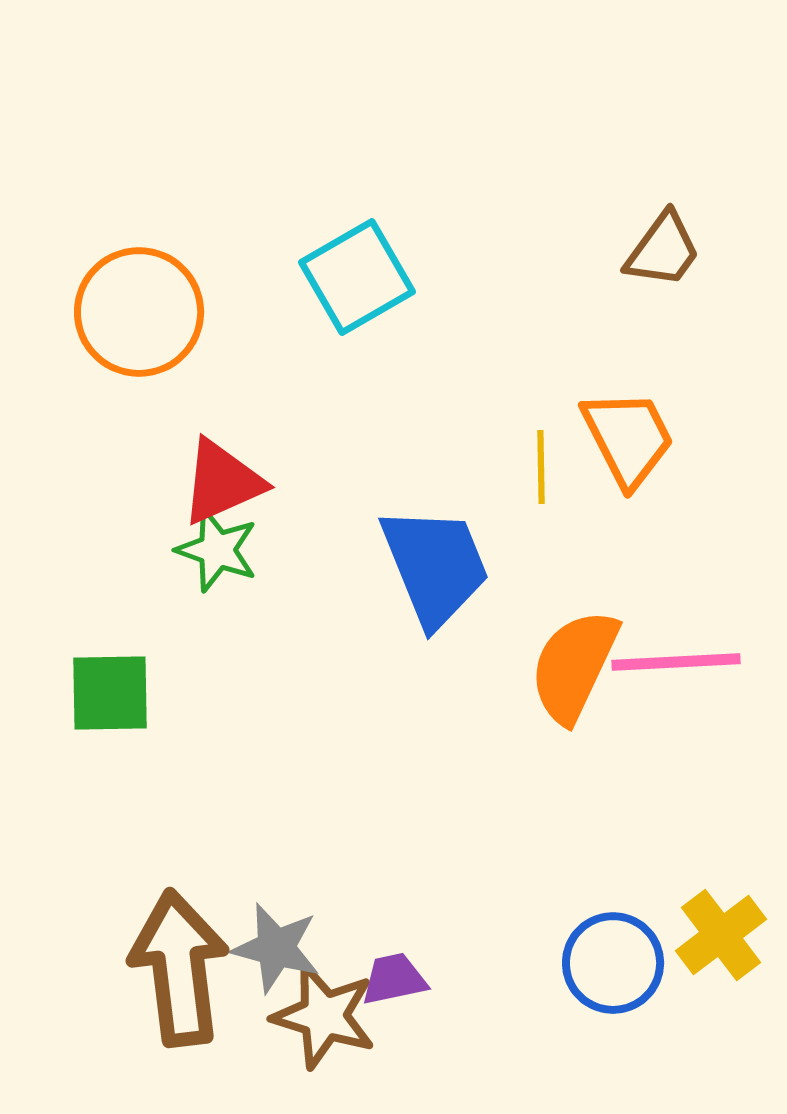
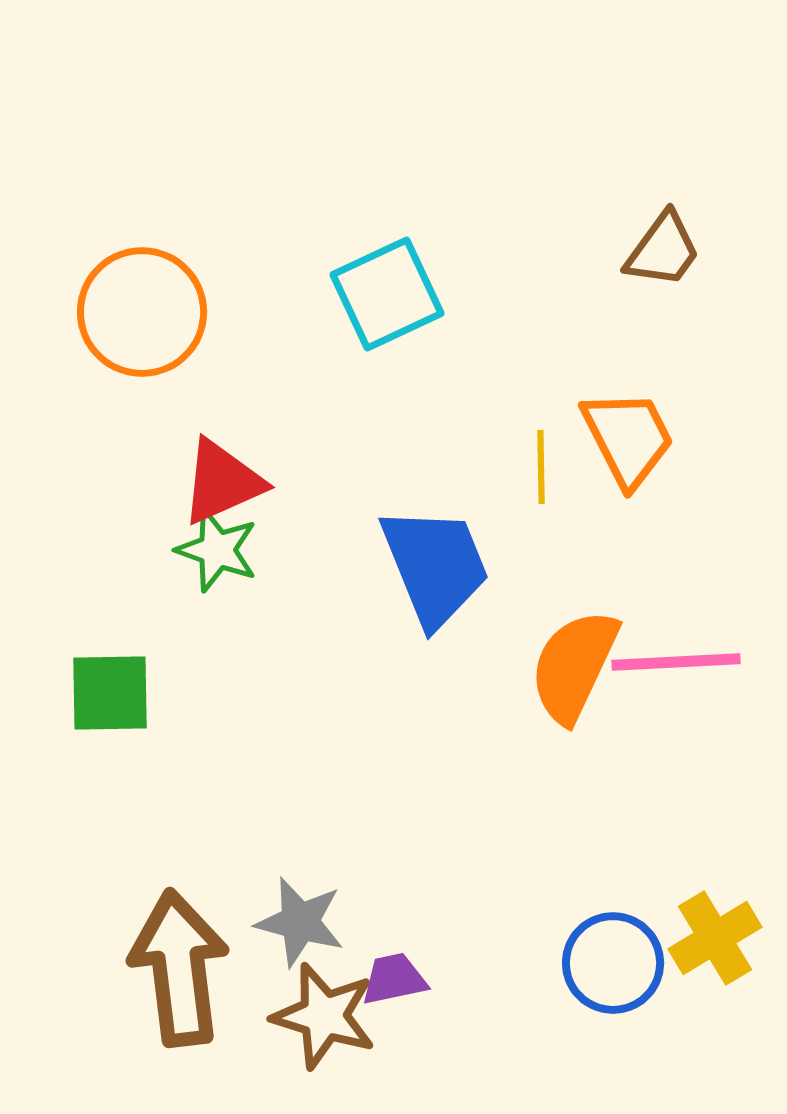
cyan square: moved 30 px right, 17 px down; rotated 5 degrees clockwise
orange circle: moved 3 px right
yellow cross: moved 6 px left, 3 px down; rotated 6 degrees clockwise
gray star: moved 24 px right, 26 px up
